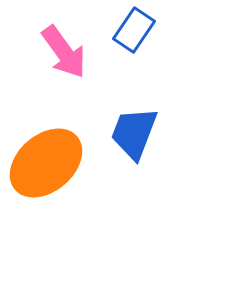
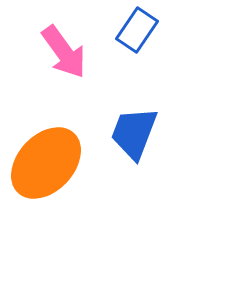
blue rectangle: moved 3 px right
orange ellipse: rotated 6 degrees counterclockwise
